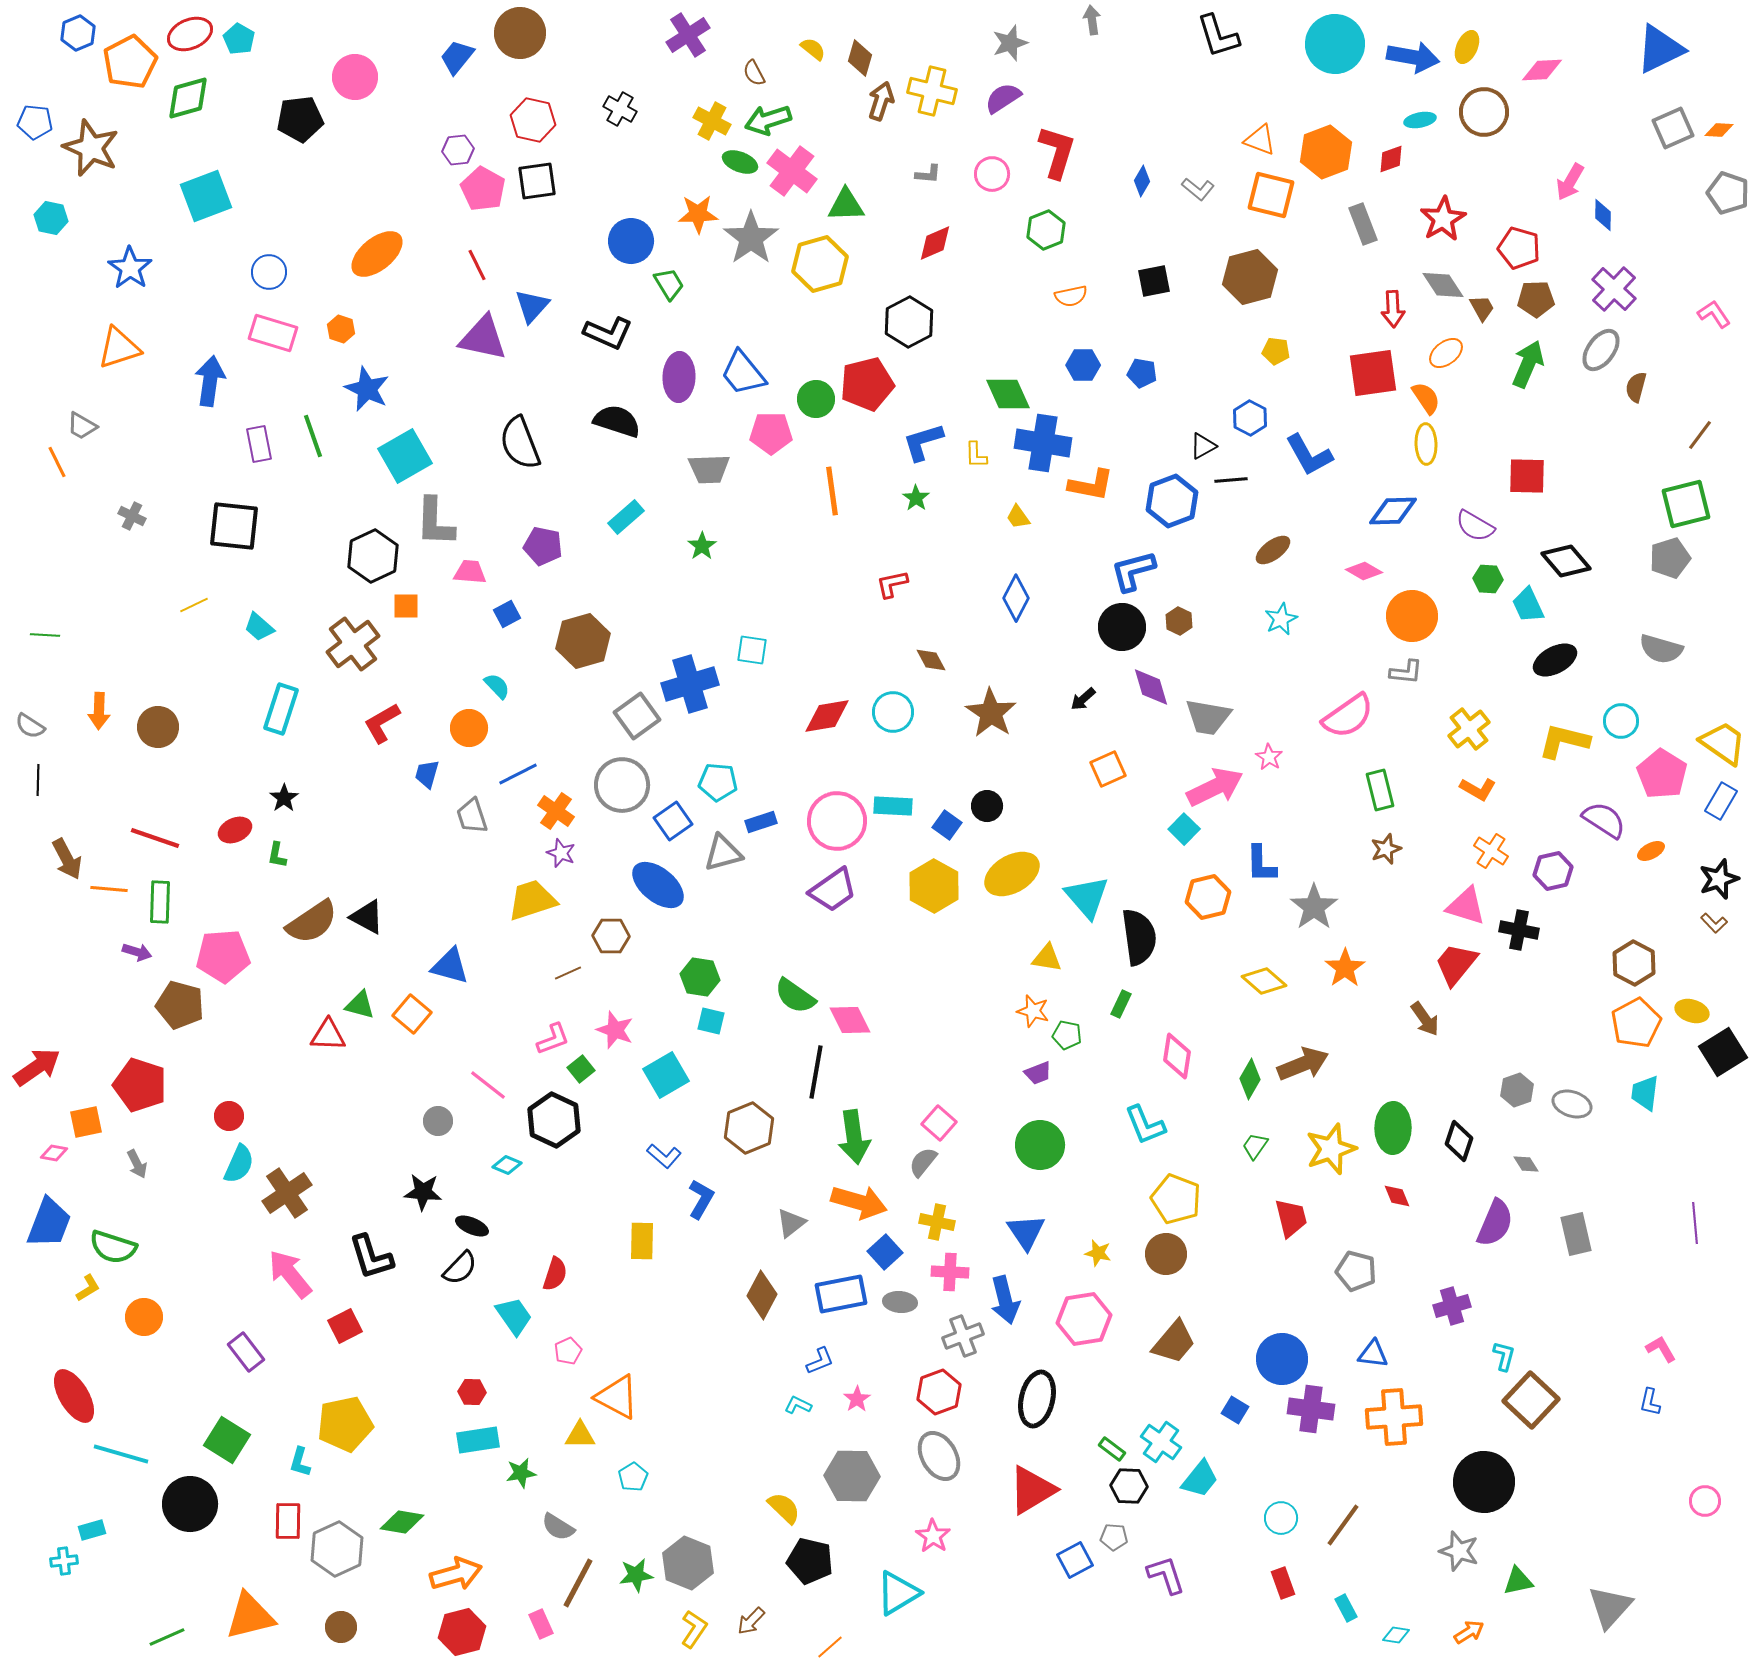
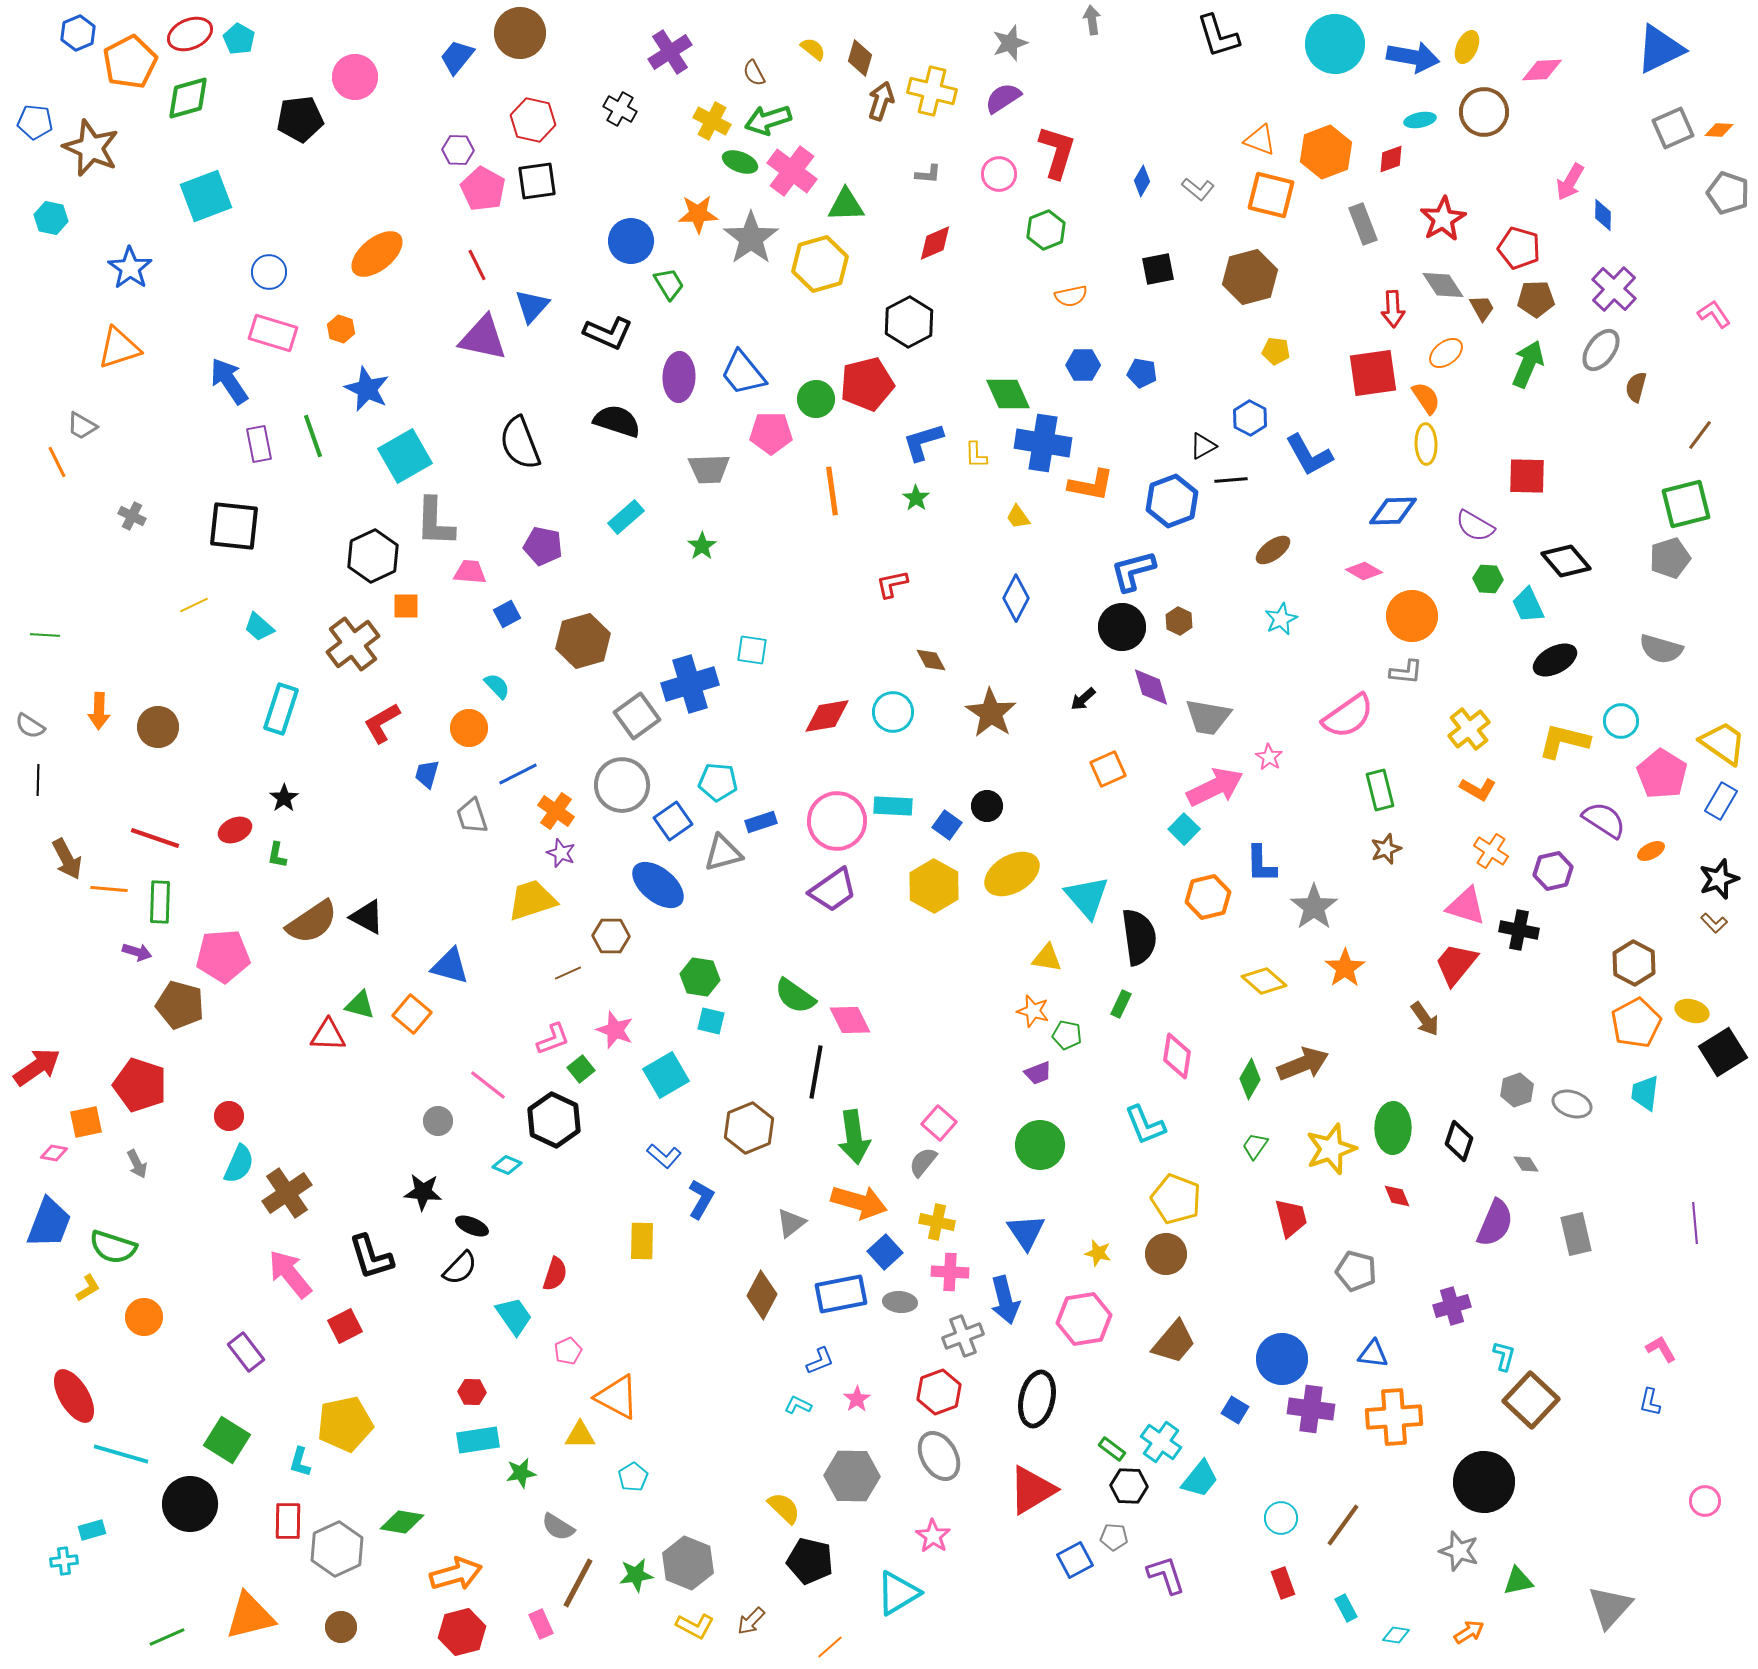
purple cross at (688, 35): moved 18 px left, 17 px down
purple hexagon at (458, 150): rotated 8 degrees clockwise
pink circle at (992, 174): moved 7 px right
black square at (1154, 281): moved 4 px right, 12 px up
blue arrow at (210, 381): moved 19 px right; rotated 42 degrees counterclockwise
yellow L-shape at (694, 1629): moved 1 px right, 3 px up; rotated 84 degrees clockwise
